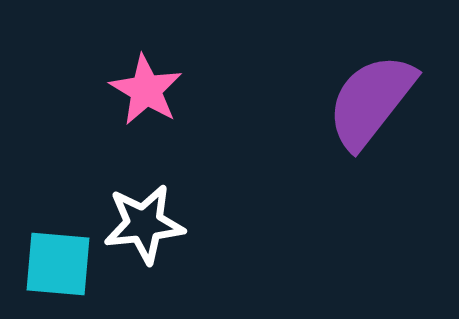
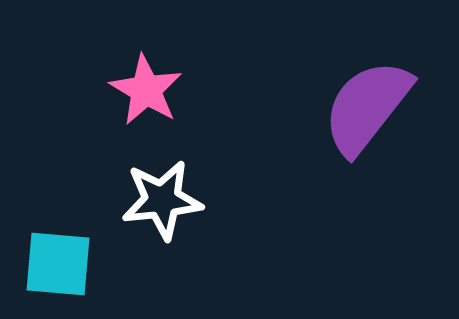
purple semicircle: moved 4 px left, 6 px down
white star: moved 18 px right, 24 px up
